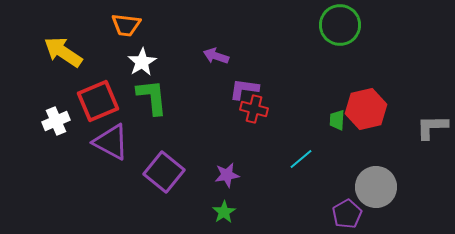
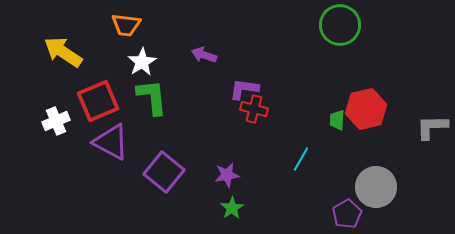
purple arrow: moved 12 px left, 1 px up
cyan line: rotated 20 degrees counterclockwise
green star: moved 8 px right, 4 px up
